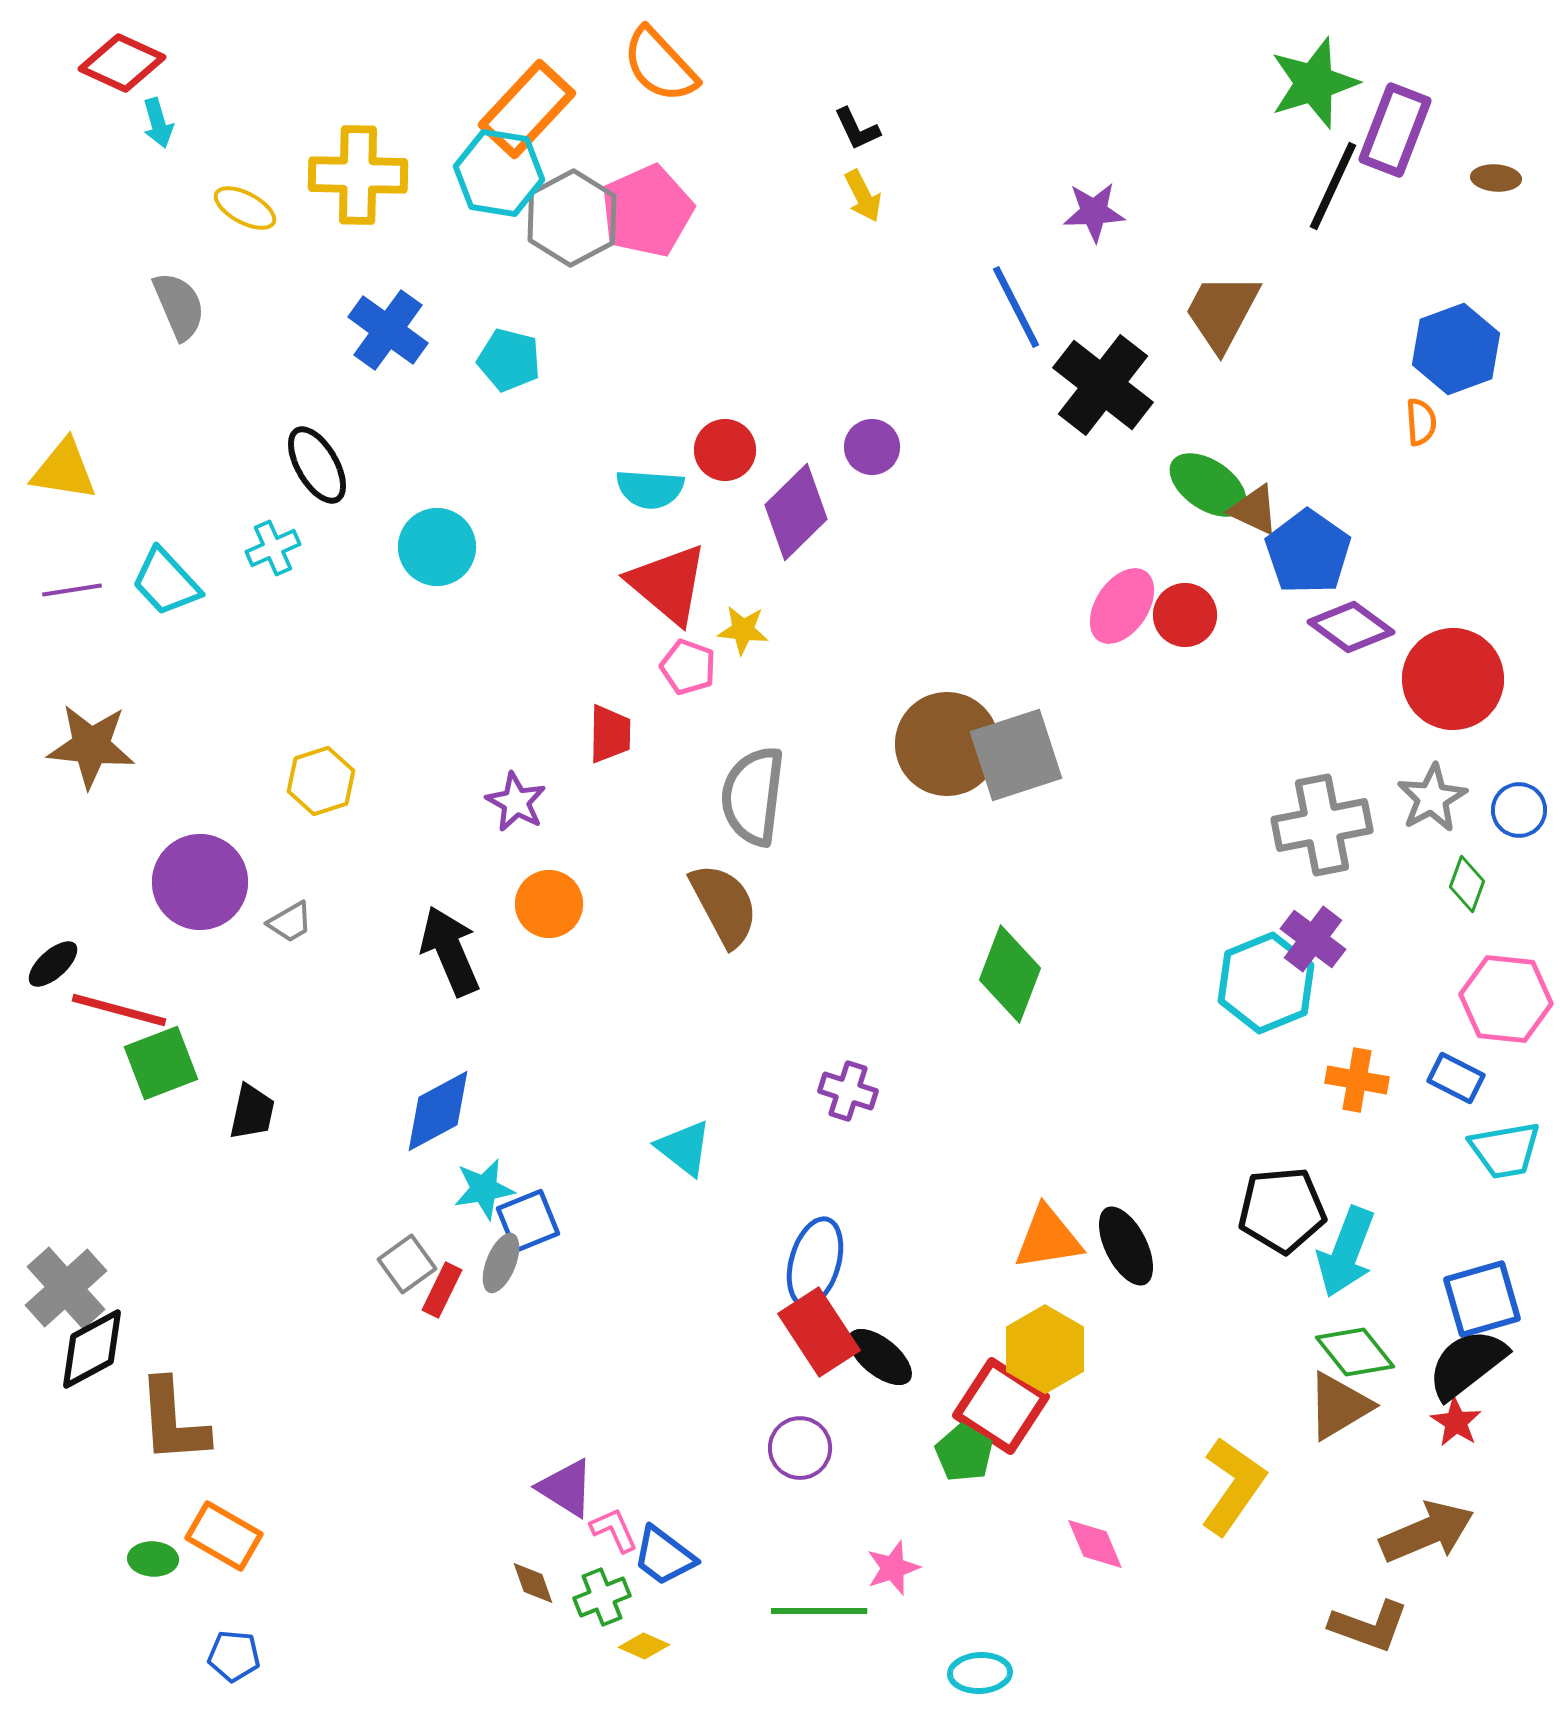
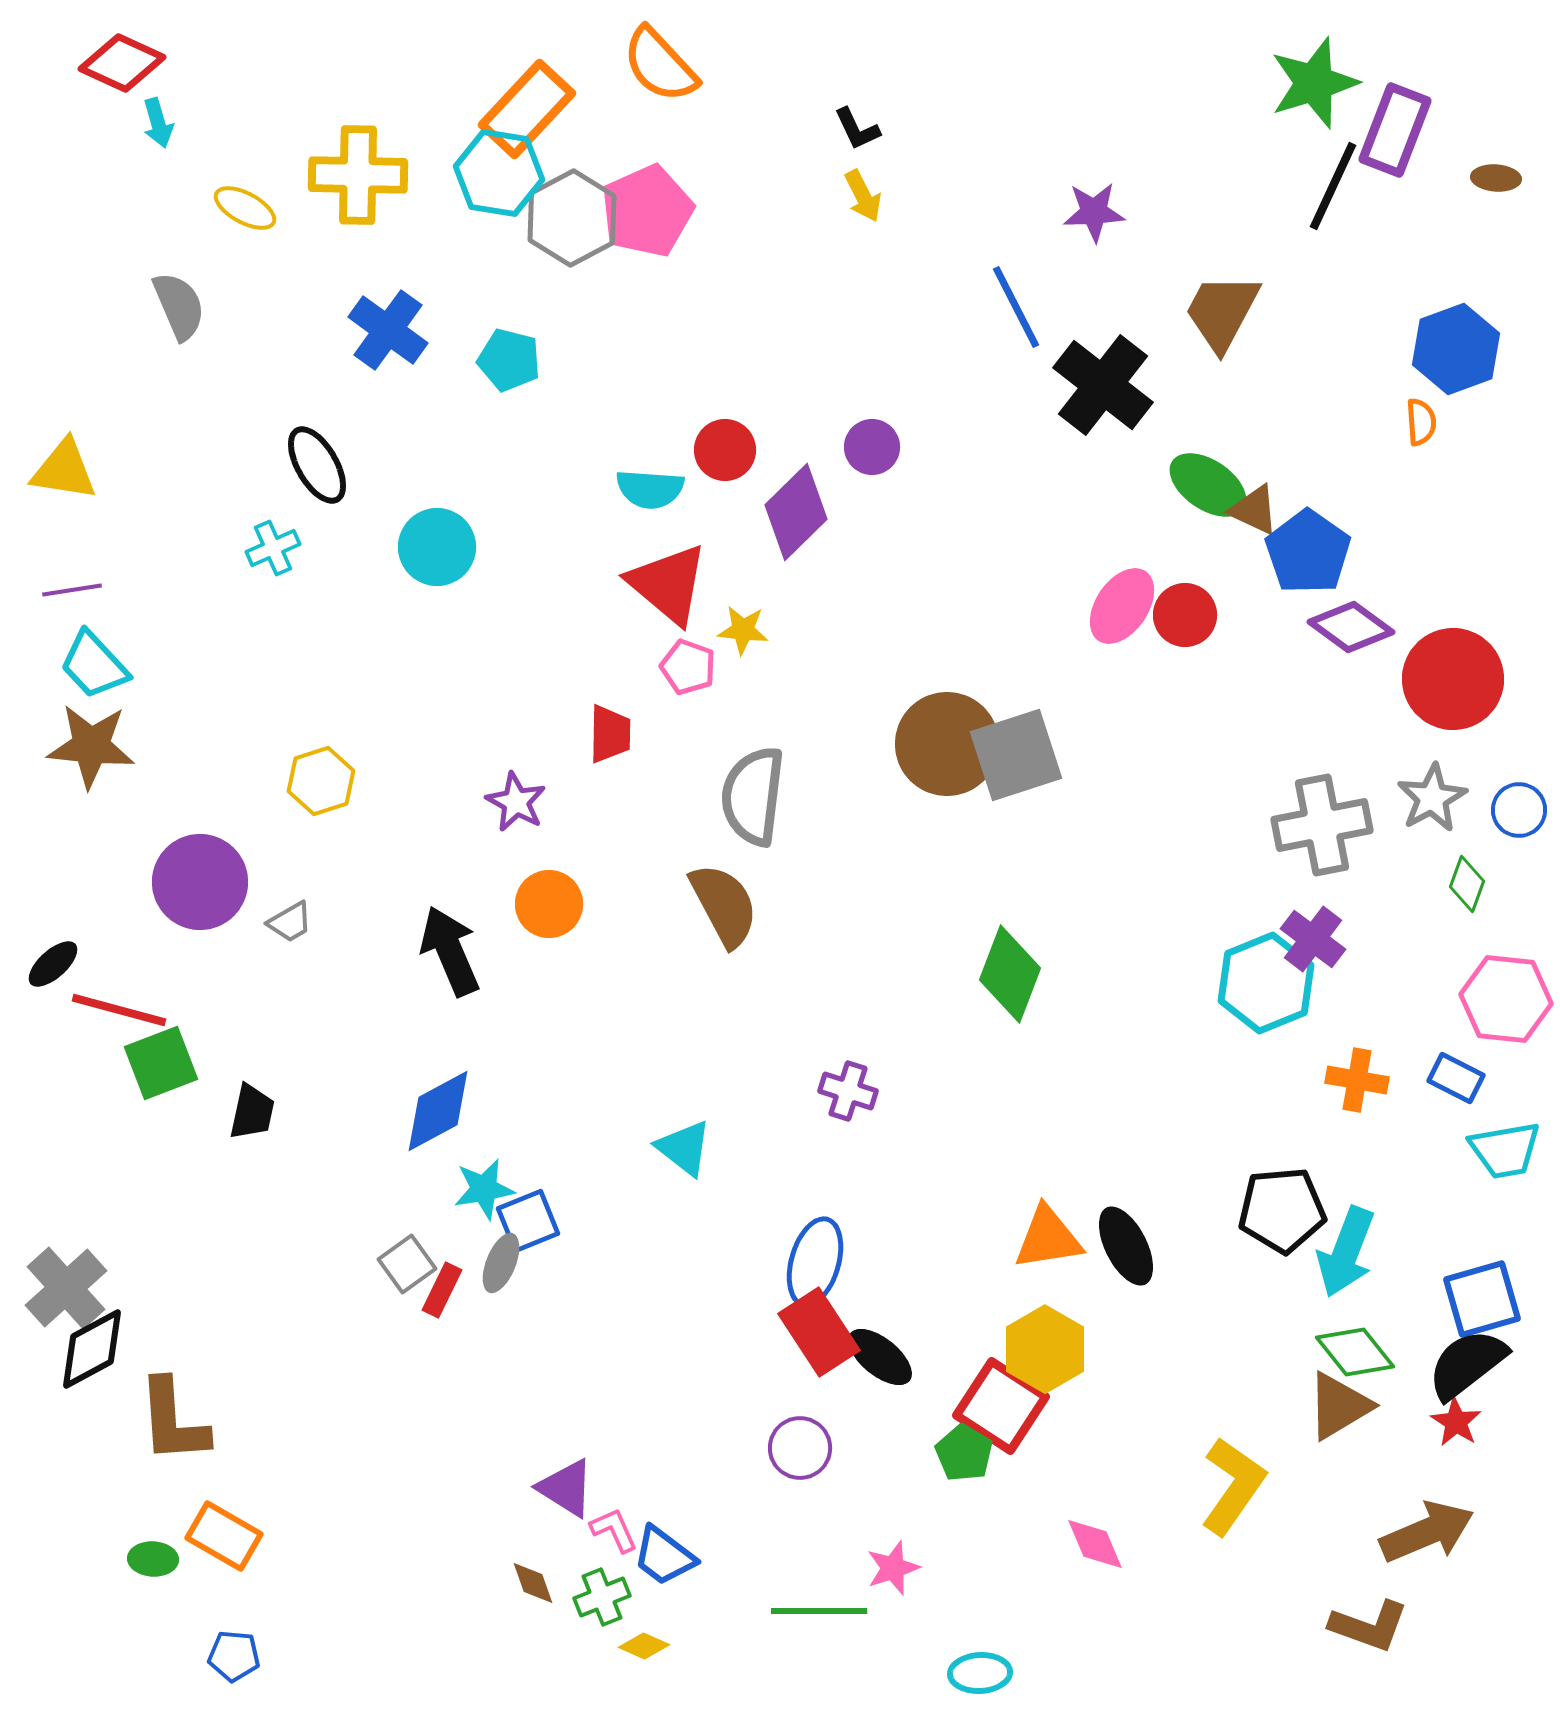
cyan trapezoid at (166, 582): moved 72 px left, 83 px down
